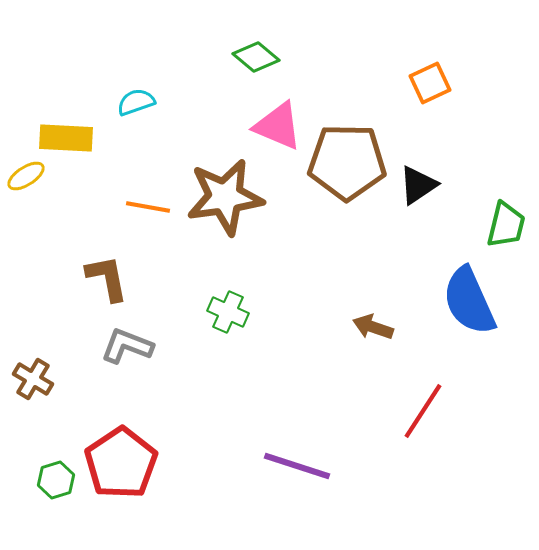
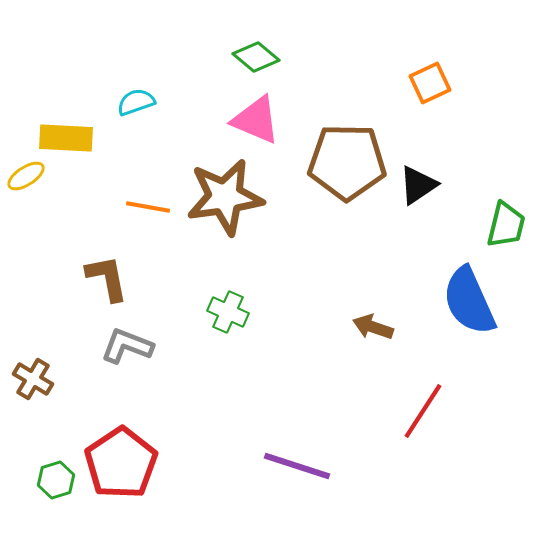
pink triangle: moved 22 px left, 6 px up
